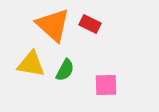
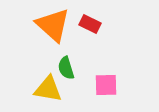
yellow triangle: moved 17 px right, 25 px down
green semicircle: moved 1 px right, 2 px up; rotated 135 degrees clockwise
